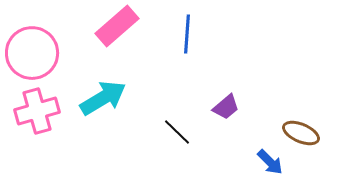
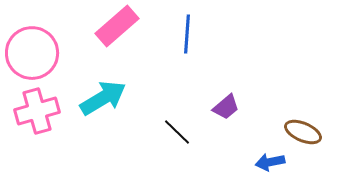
brown ellipse: moved 2 px right, 1 px up
blue arrow: rotated 124 degrees clockwise
